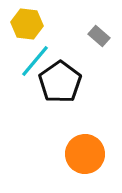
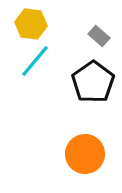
yellow hexagon: moved 4 px right
black pentagon: moved 33 px right
